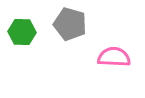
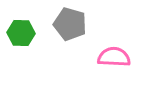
green hexagon: moved 1 px left, 1 px down
